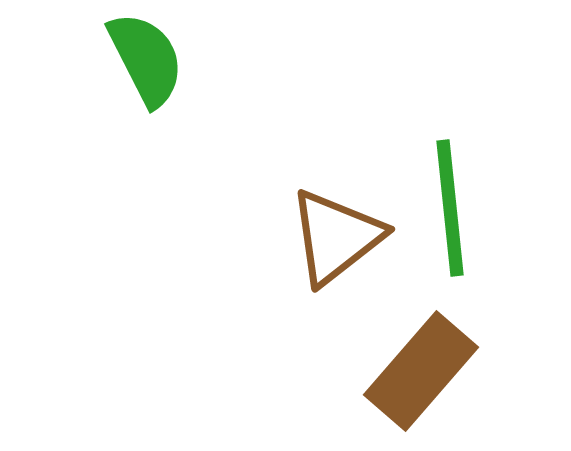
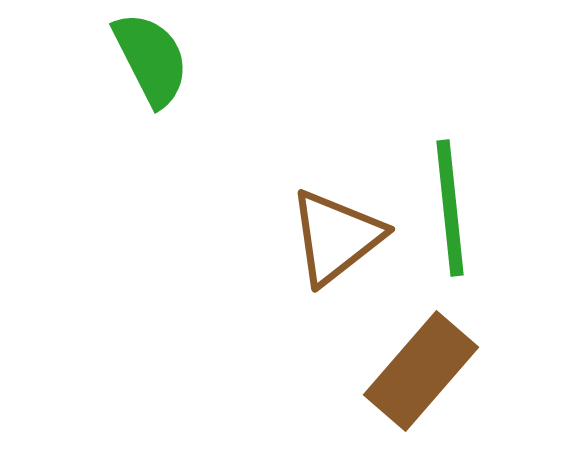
green semicircle: moved 5 px right
